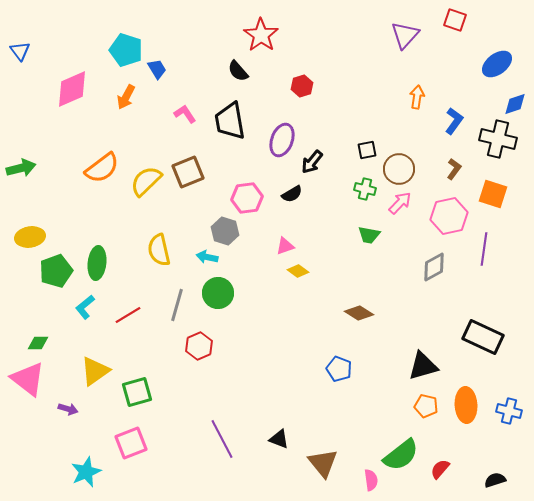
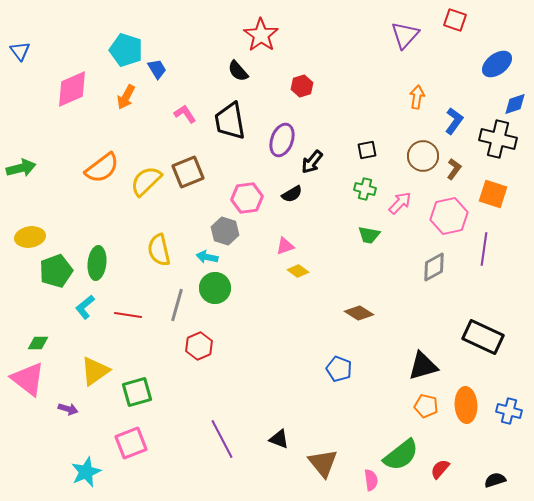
brown circle at (399, 169): moved 24 px right, 13 px up
green circle at (218, 293): moved 3 px left, 5 px up
red line at (128, 315): rotated 40 degrees clockwise
